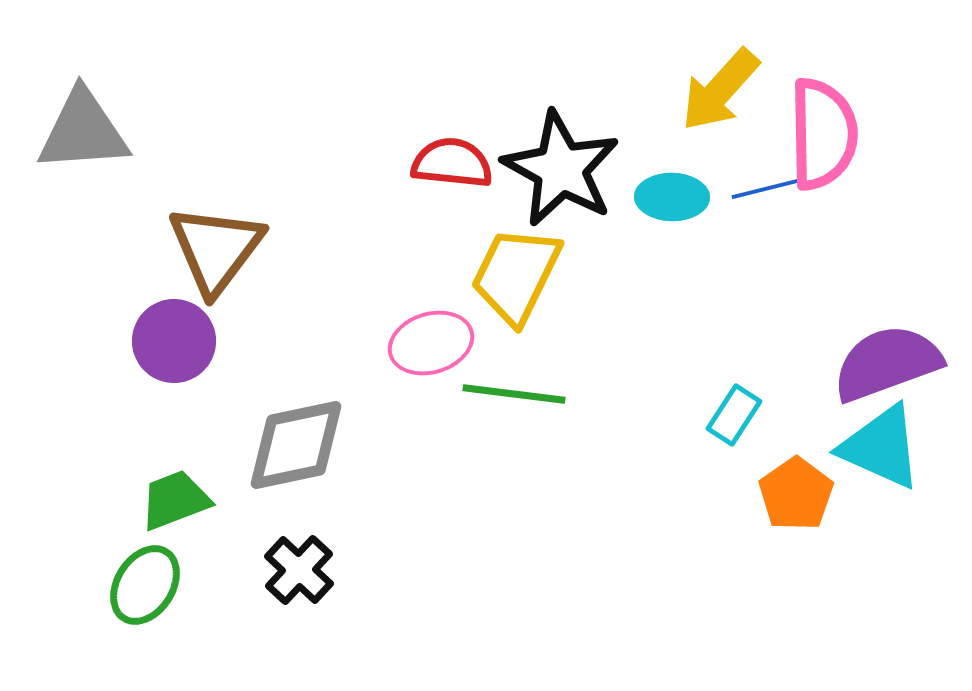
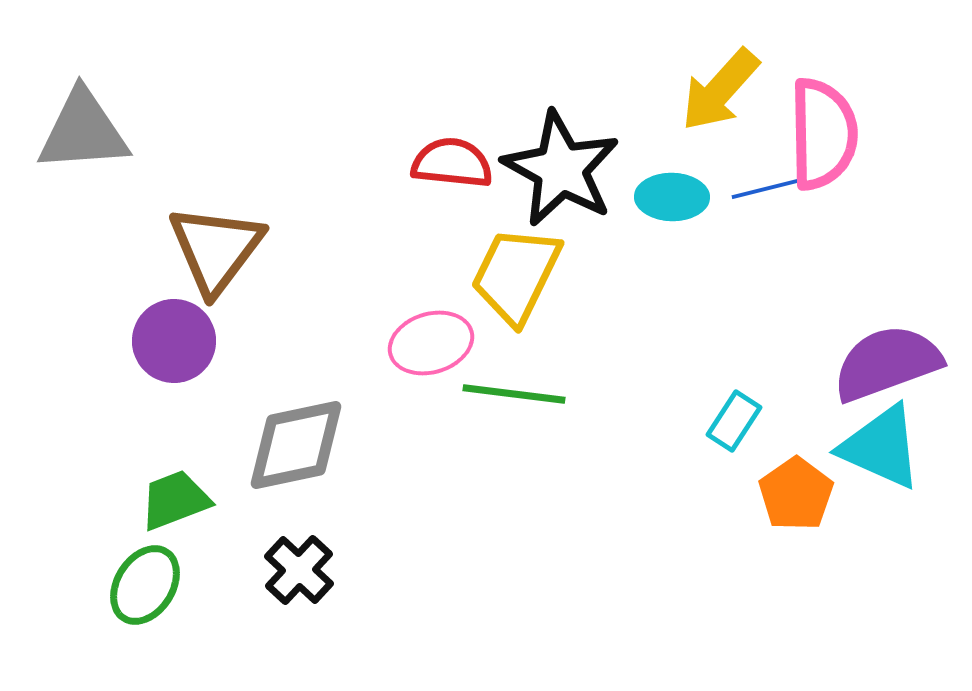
cyan rectangle: moved 6 px down
